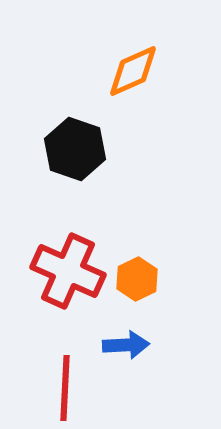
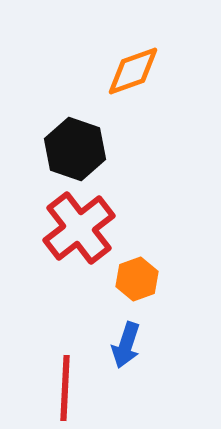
orange diamond: rotated 4 degrees clockwise
red cross: moved 11 px right, 43 px up; rotated 28 degrees clockwise
orange hexagon: rotated 6 degrees clockwise
blue arrow: rotated 111 degrees clockwise
